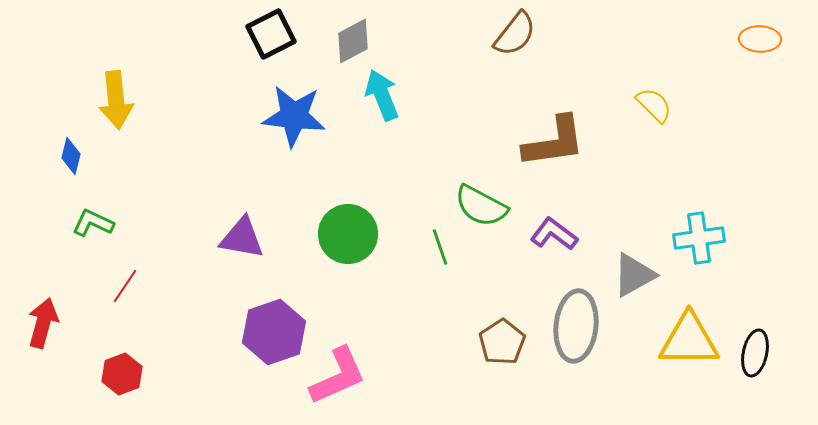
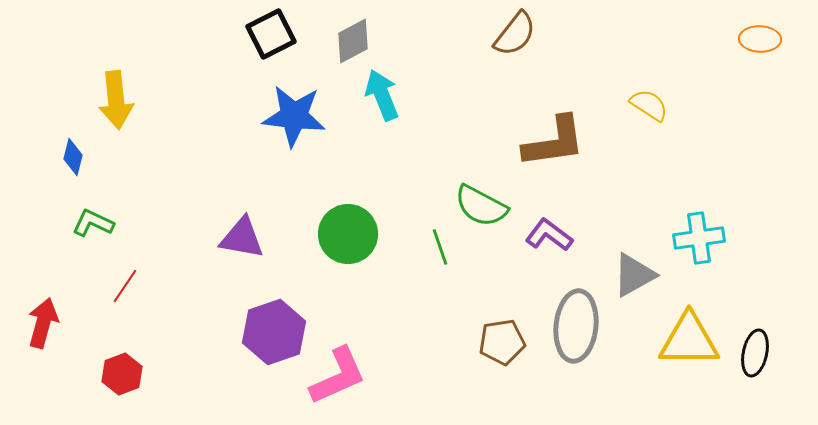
yellow semicircle: moved 5 px left; rotated 12 degrees counterclockwise
blue diamond: moved 2 px right, 1 px down
purple L-shape: moved 5 px left, 1 px down
brown pentagon: rotated 24 degrees clockwise
